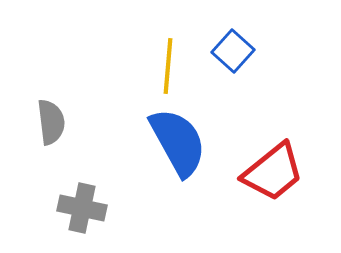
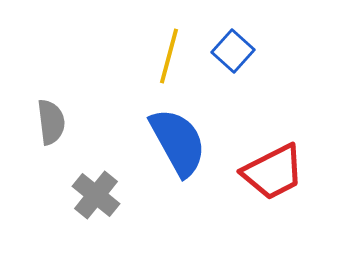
yellow line: moved 1 px right, 10 px up; rotated 10 degrees clockwise
red trapezoid: rotated 12 degrees clockwise
gray cross: moved 14 px right, 13 px up; rotated 27 degrees clockwise
